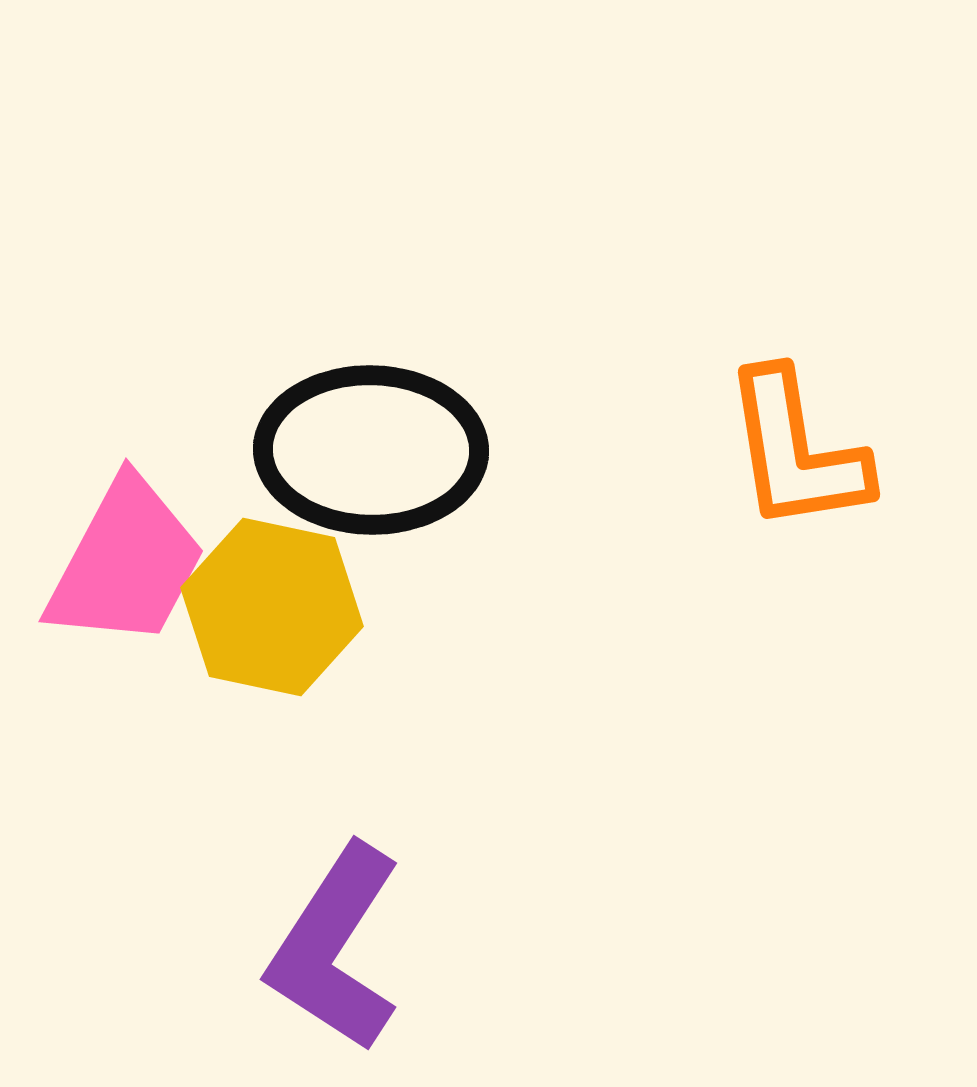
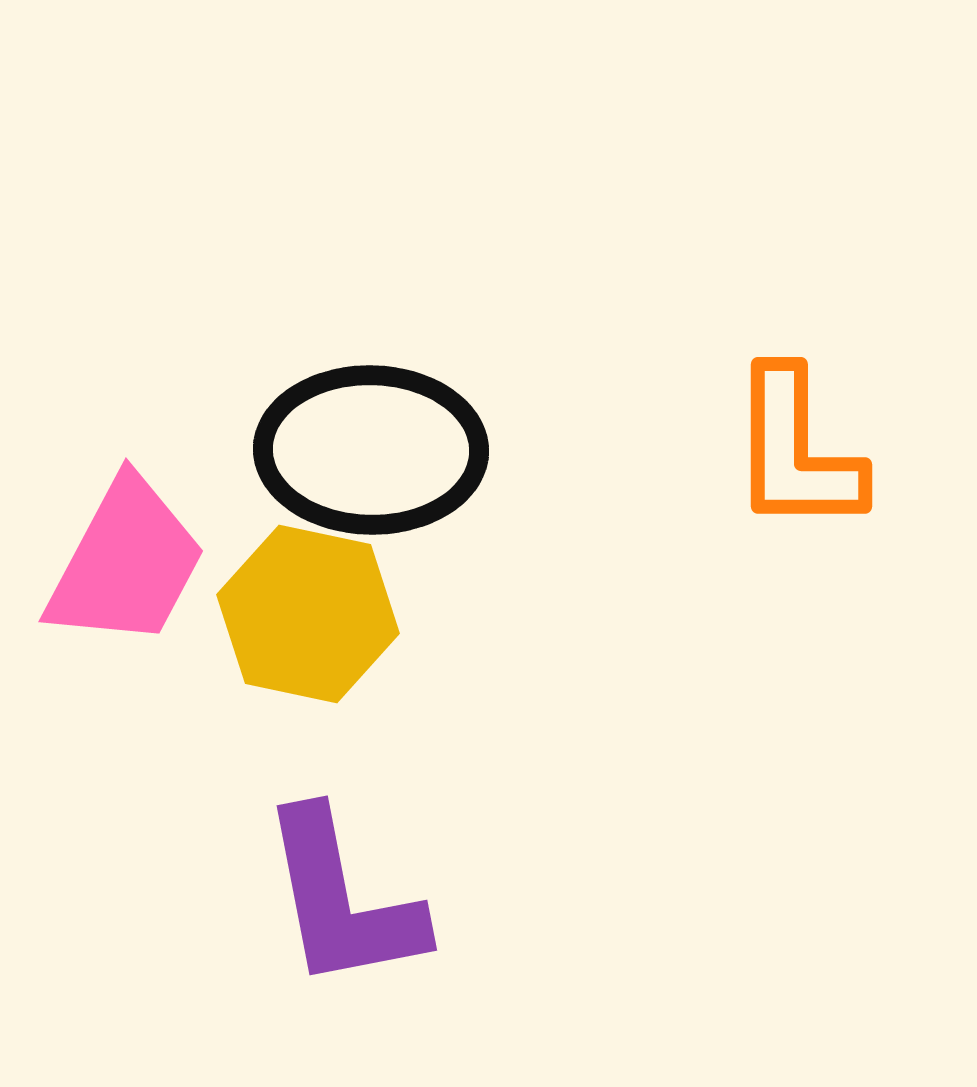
orange L-shape: rotated 9 degrees clockwise
yellow hexagon: moved 36 px right, 7 px down
purple L-shape: moved 7 px right, 48 px up; rotated 44 degrees counterclockwise
